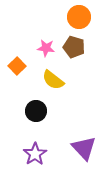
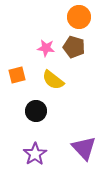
orange square: moved 9 px down; rotated 30 degrees clockwise
